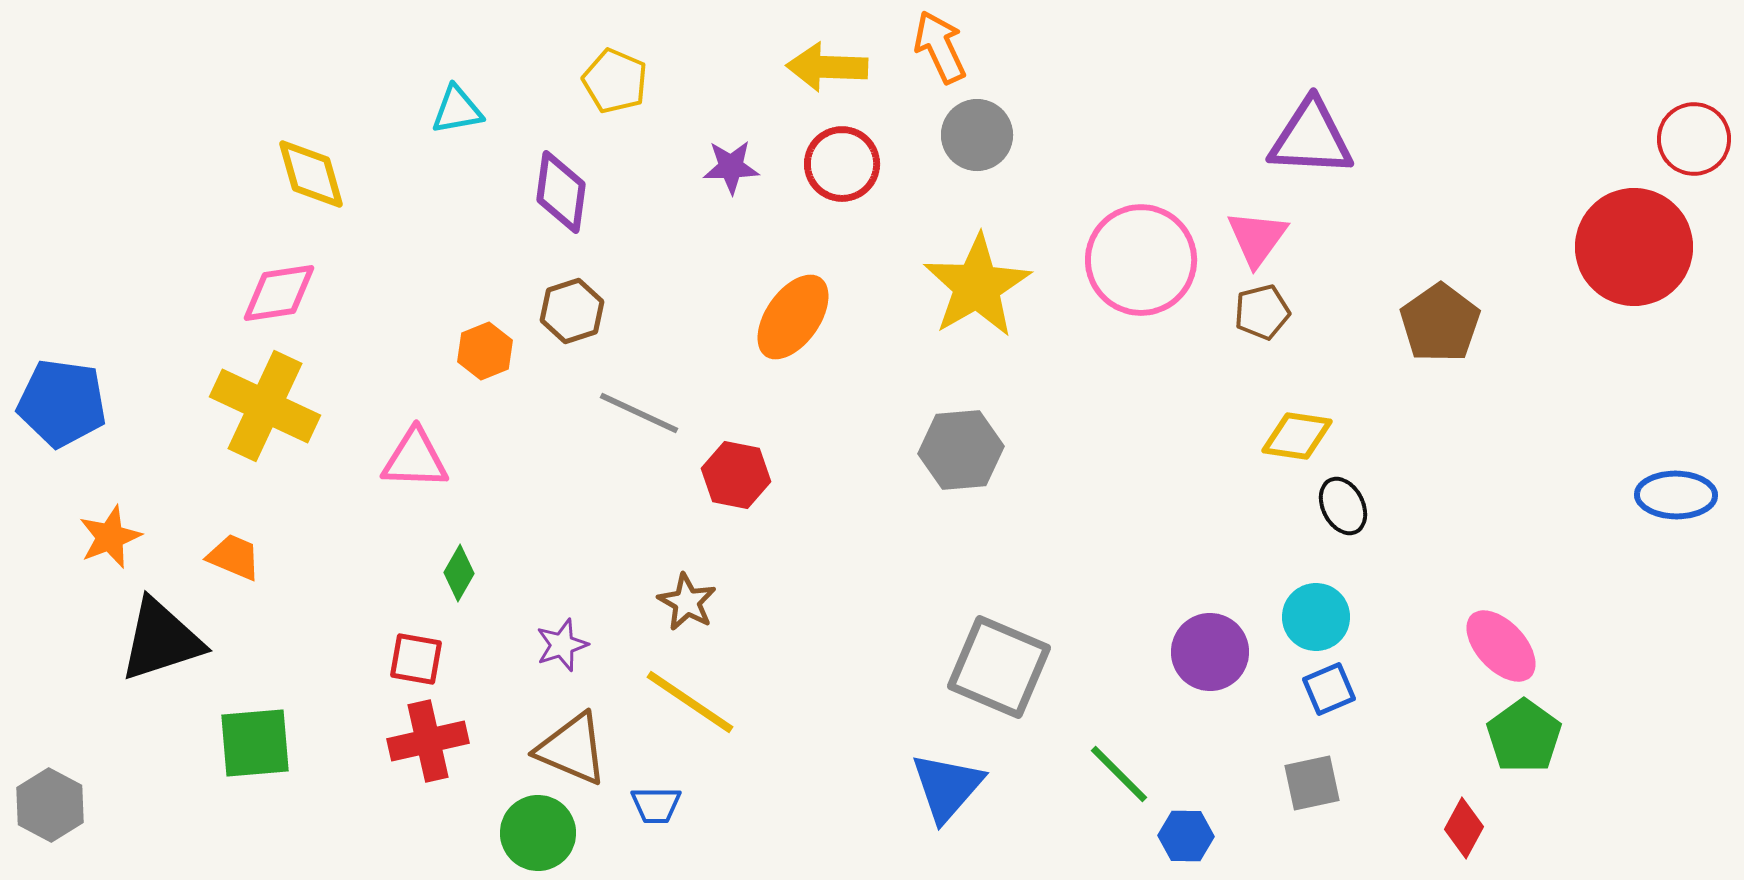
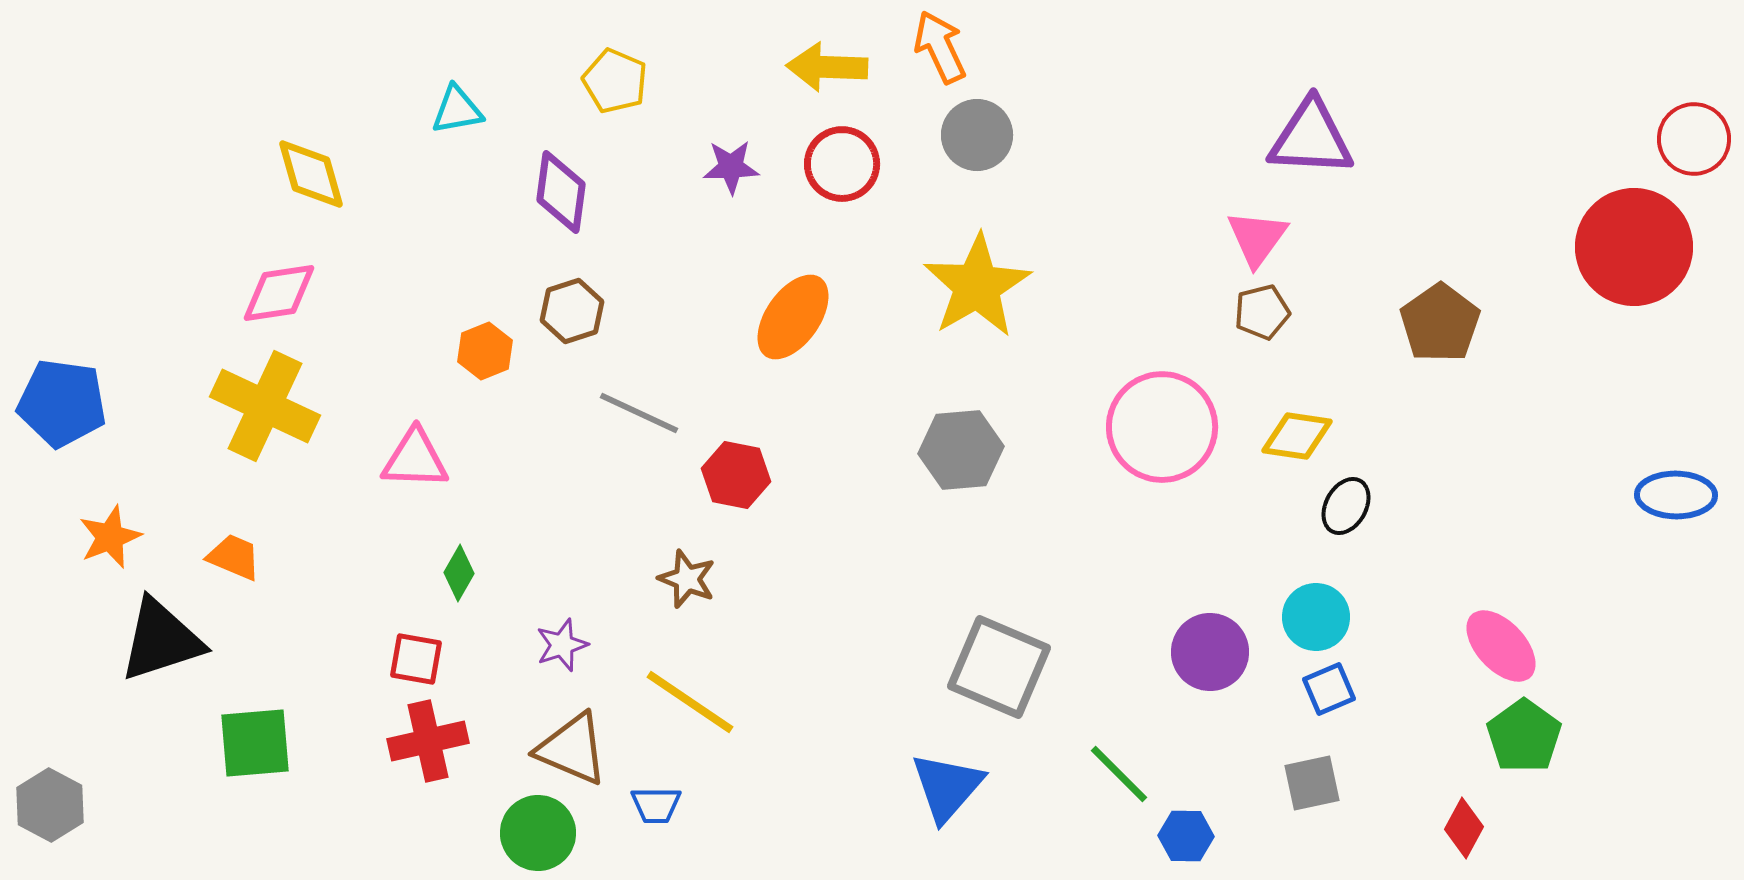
pink circle at (1141, 260): moved 21 px right, 167 px down
black ellipse at (1343, 506): moved 3 px right; rotated 56 degrees clockwise
brown star at (687, 602): moved 23 px up; rotated 8 degrees counterclockwise
